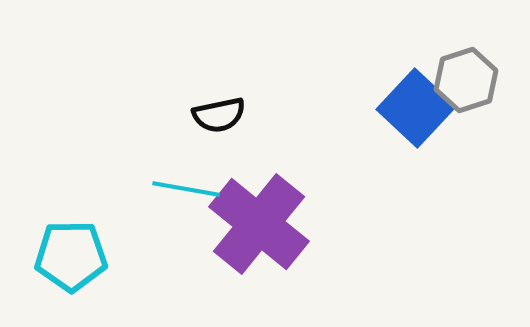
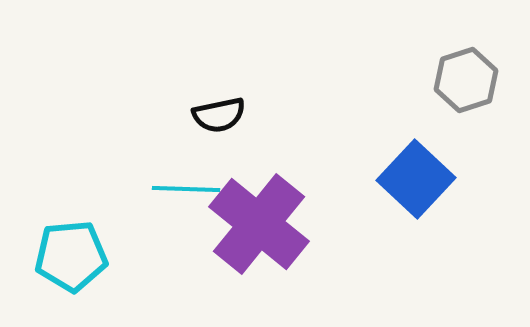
blue square: moved 71 px down
cyan line: rotated 8 degrees counterclockwise
cyan pentagon: rotated 4 degrees counterclockwise
